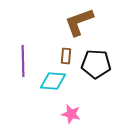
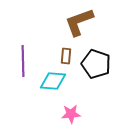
black pentagon: rotated 16 degrees clockwise
pink star: rotated 18 degrees counterclockwise
